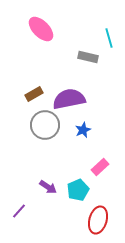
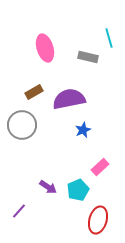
pink ellipse: moved 4 px right, 19 px down; rotated 28 degrees clockwise
brown rectangle: moved 2 px up
gray circle: moved 23 px left
